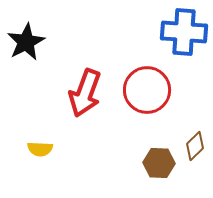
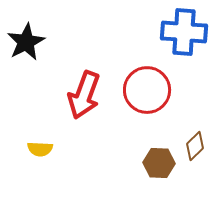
red arrow: moved 1 px left, 2 px down
